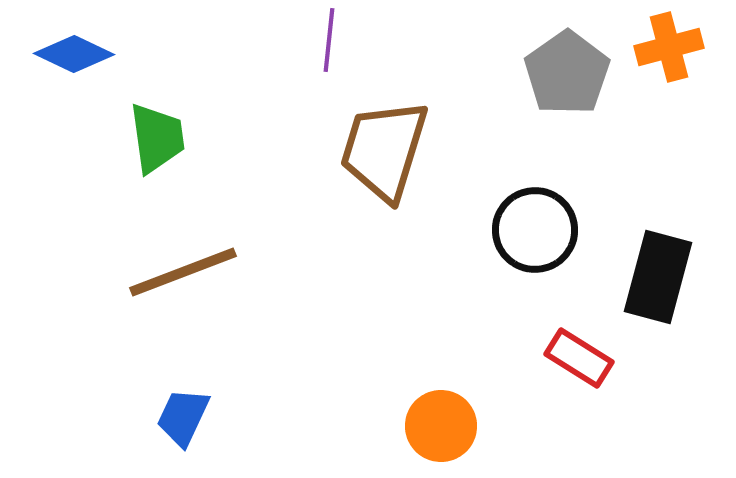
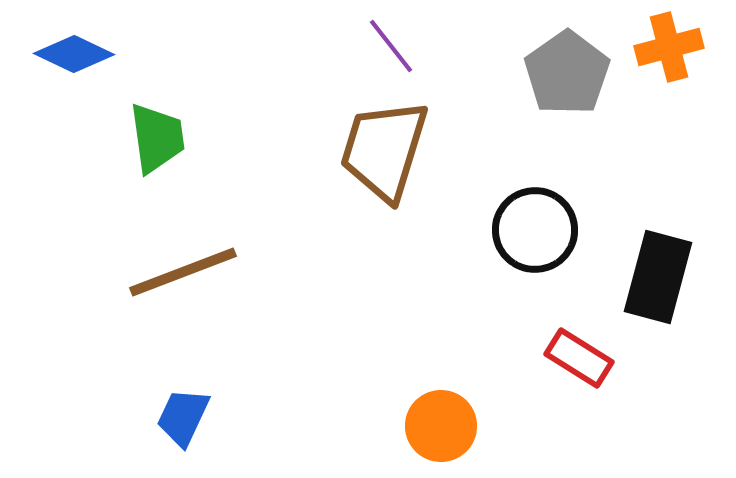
purple line: moved 62 px right, 6 px down; rotated 44 degrees counterclockwise
